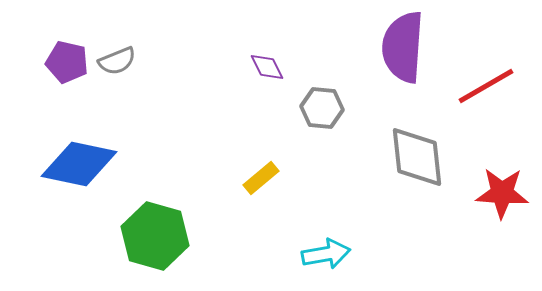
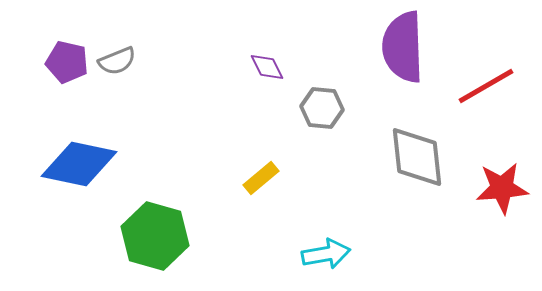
purple semicircle: rotated 6 degrees counterclockwise
red star: moved 5 px up; rotated 8 degrees counterclockwise
